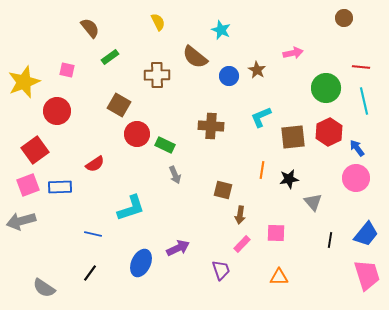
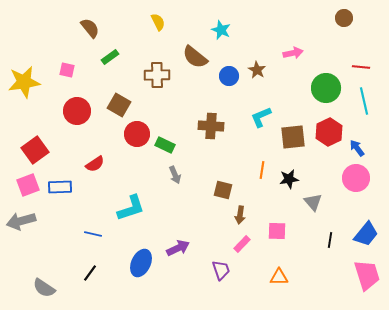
yellow star at (24, 82): rotated 12 degrees clockwise
red circle at (57, 111): moved 20 px right
pink square at (276, 233): moved 1 px right, 2 px up
